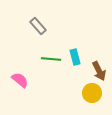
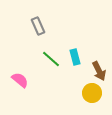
gray rectangle: rotated 18 degrees clockwise
green line: rotated 36 degrees clockwise
